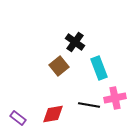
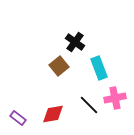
black line: rotated 35 degrees clockwise
